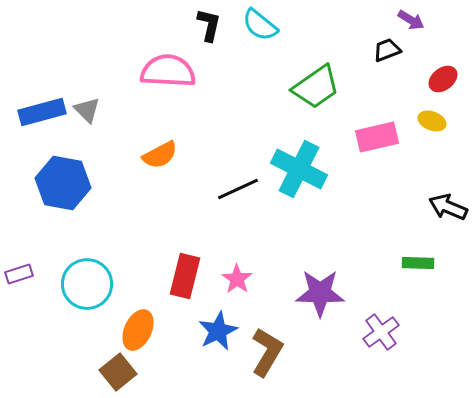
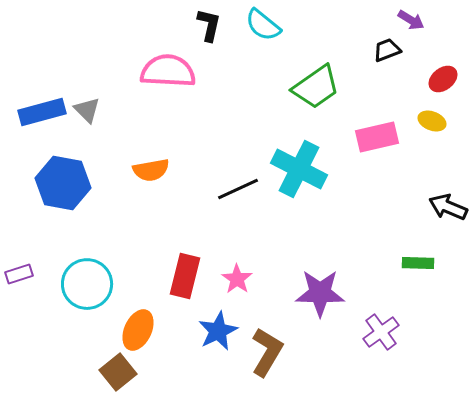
cyan semicircle: moved 3 px right
orange semicircle: moved 9 px left, 15 px down; rotated 18 degrees clockwise
